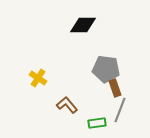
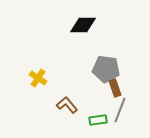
green rectangle: moved 1 px right, 3 px up
